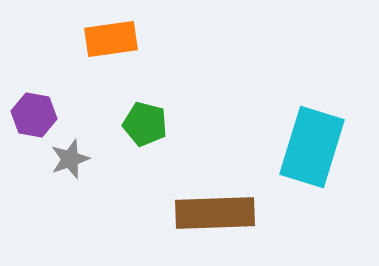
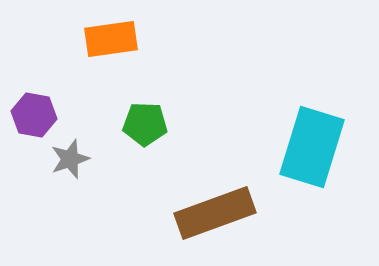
green pentagon: rotated 12 degrees counterclockwise
brown rectangle: rotated 18 degrees counterclockwise
